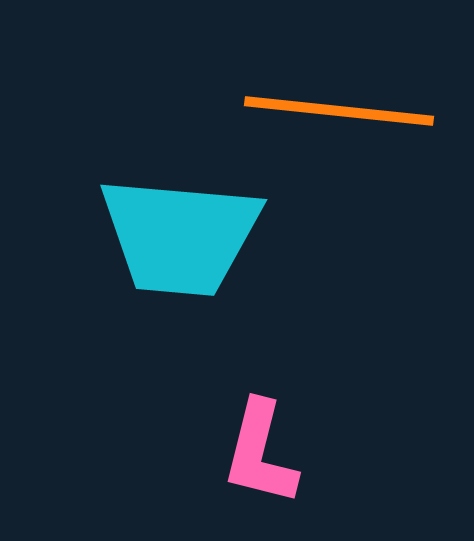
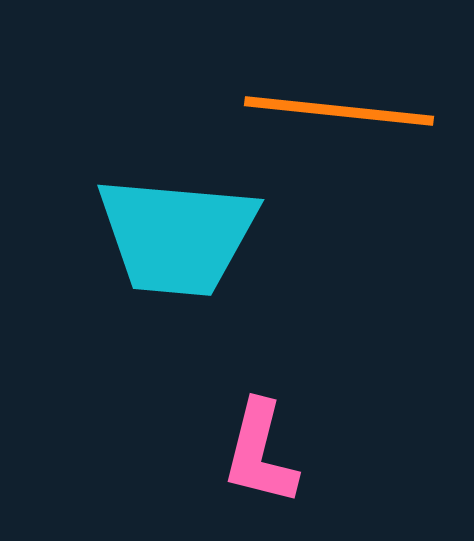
cyan trapezoid: moved 3 px left
